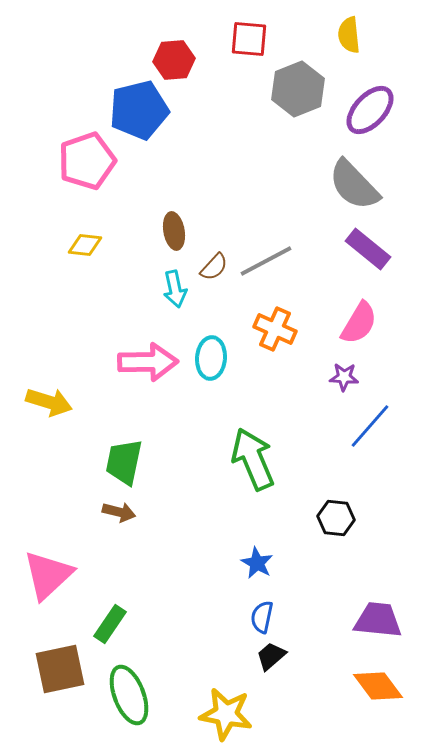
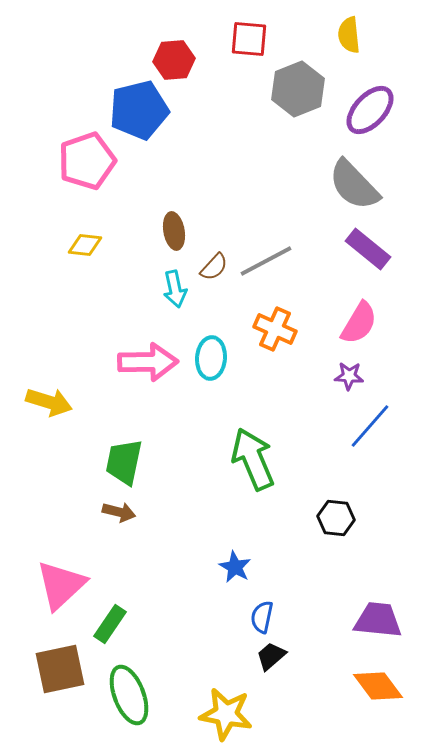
purple star: moved 5 px right, 1 px up
blue star: moved 22 px left, 4 px down
pink triangle: moved 13 px right, 10 px down
